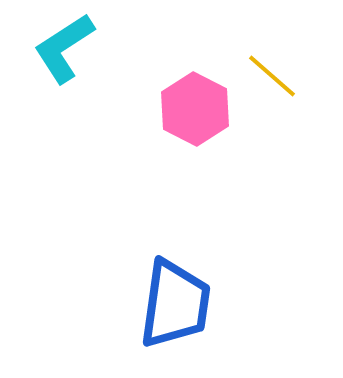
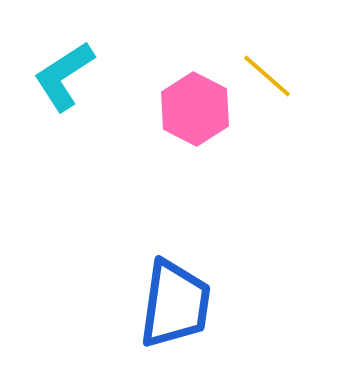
cyan L-shape: moved 28 px down
yellow line: moved 5 px left
